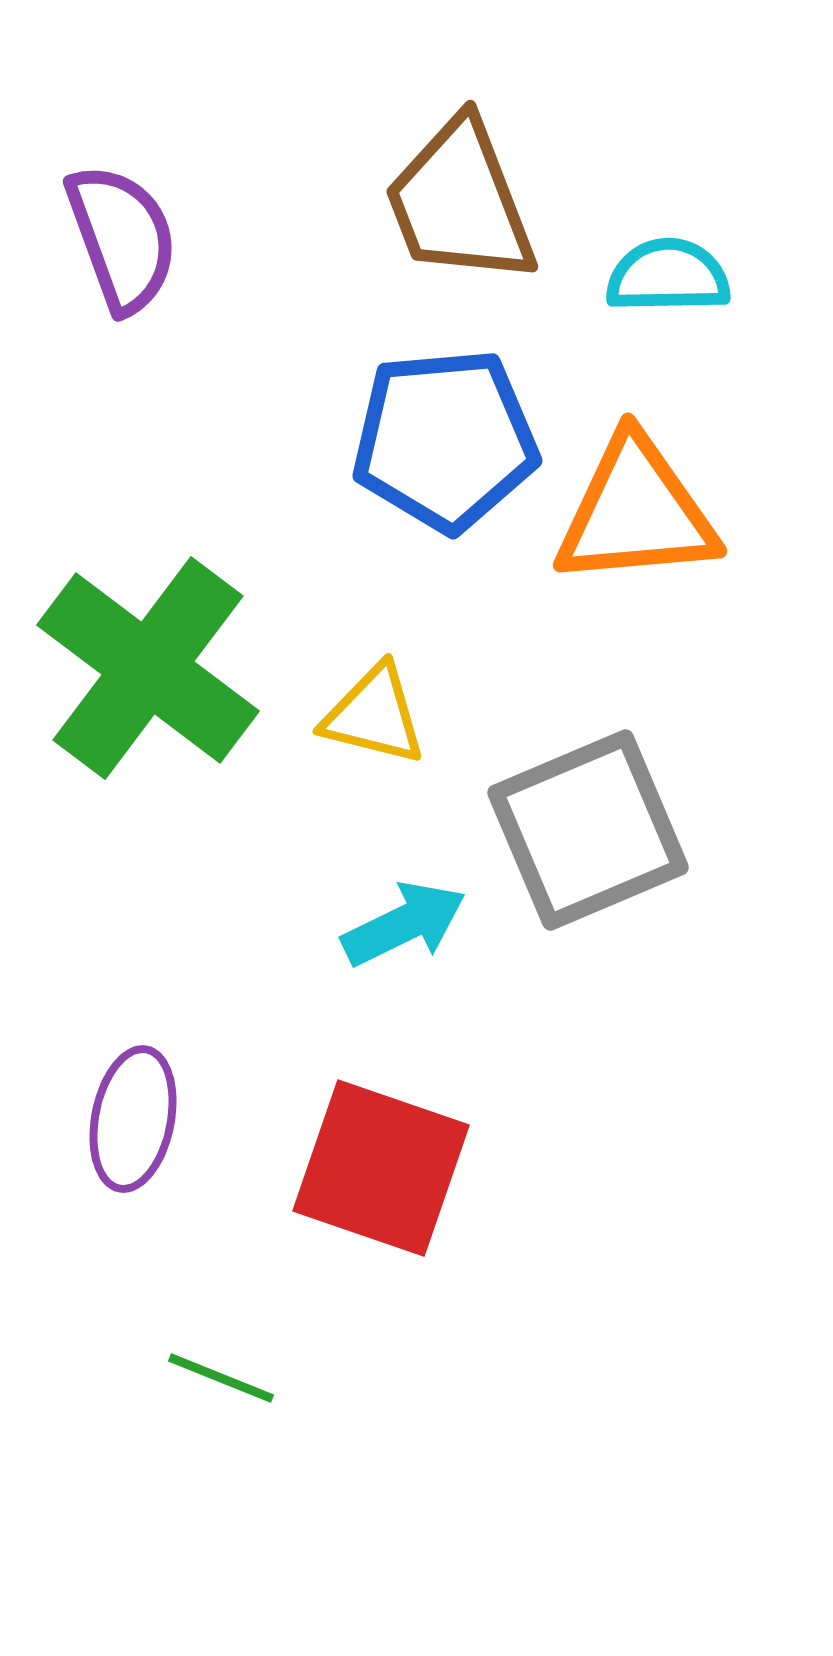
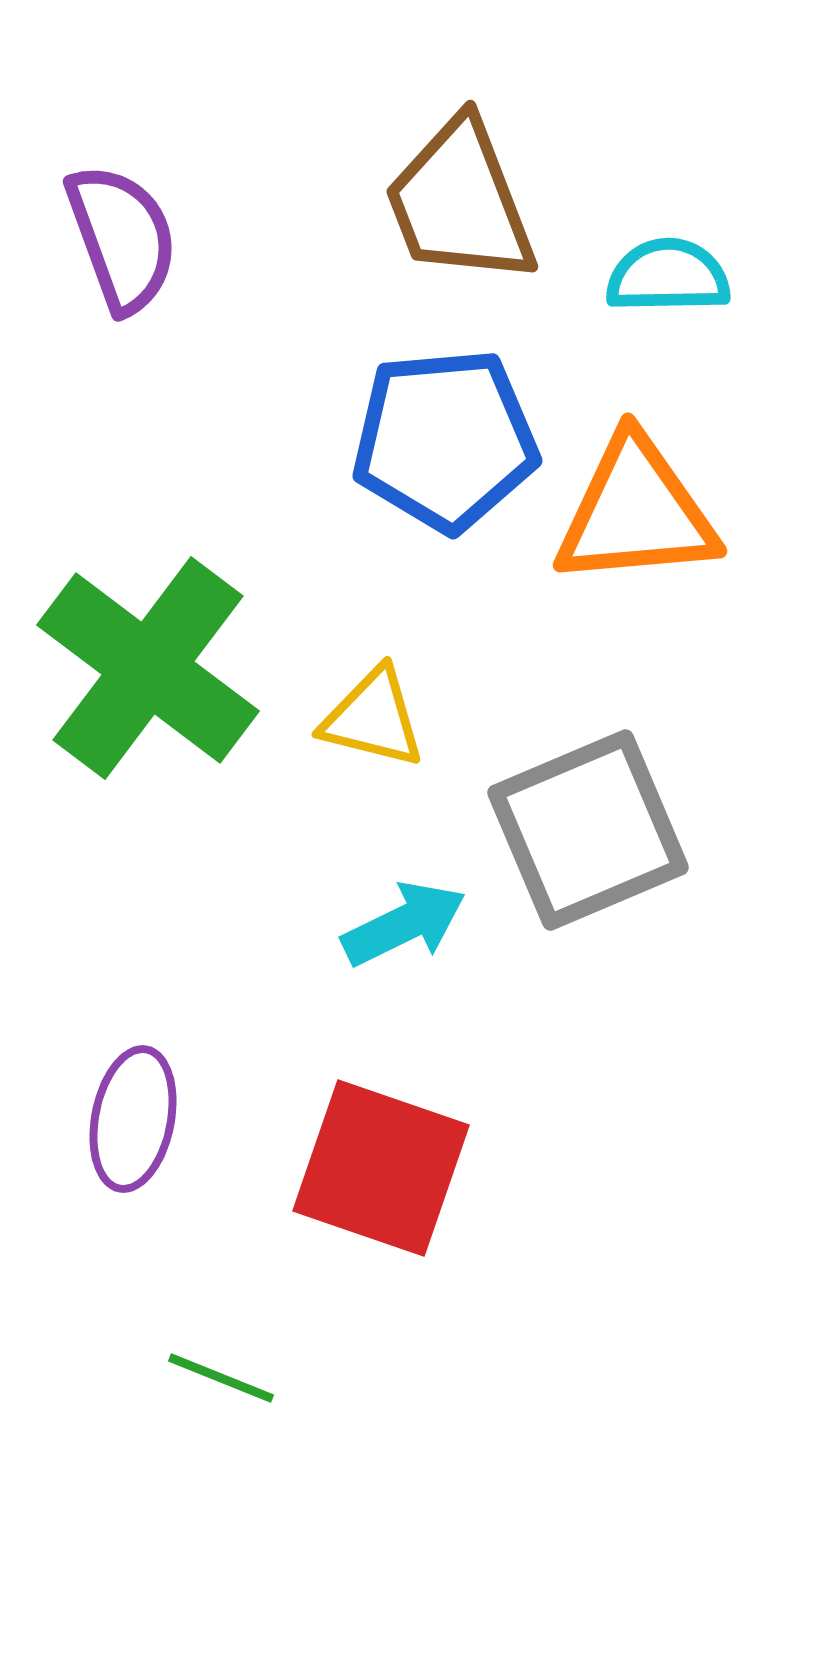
yellow triangle: moved 1 px left, 3 px down
